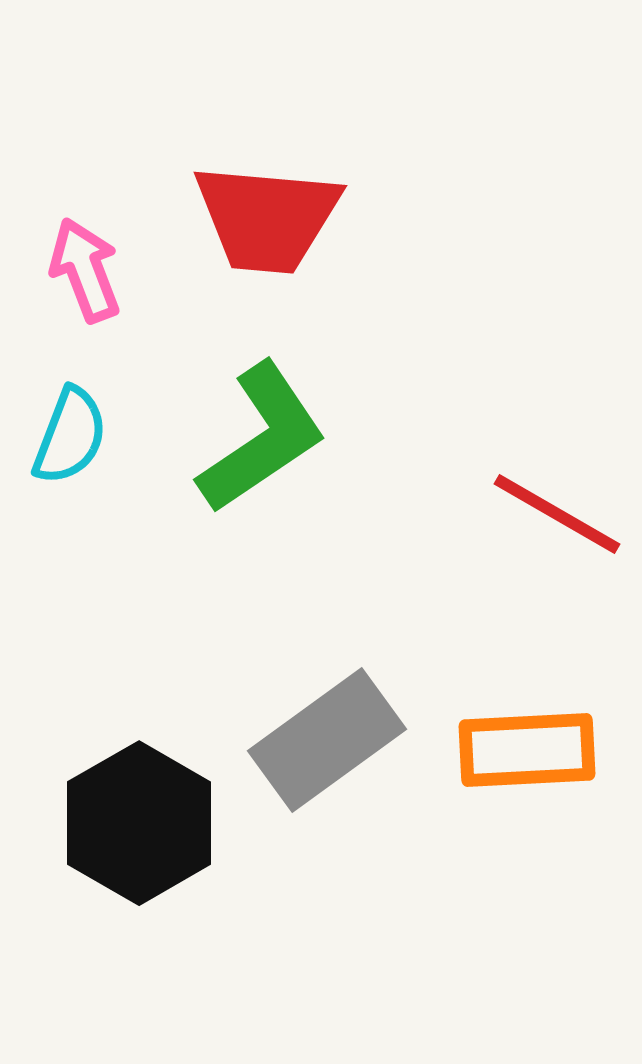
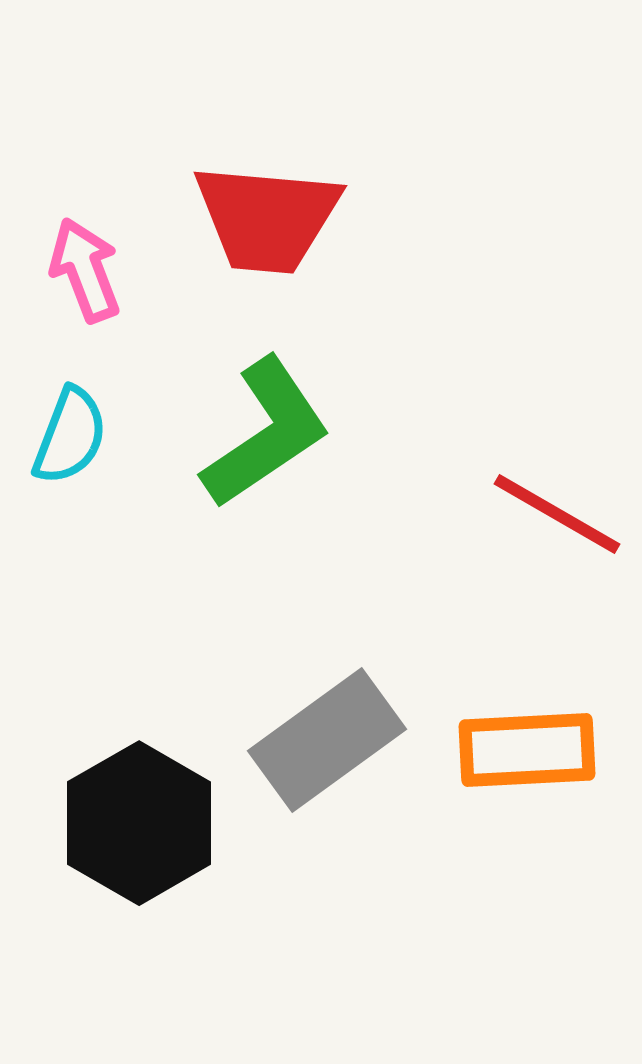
green L-shape: moved 4 px right, 5 px up
